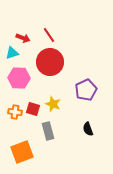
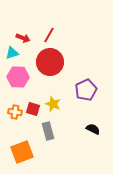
red line: rotated 63 degrees clockwise
pink hexagon: moved 1 px left, 1 px up
black semicircle: moved 5 px right; rotated 136 degrees clockwise
